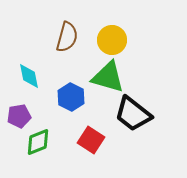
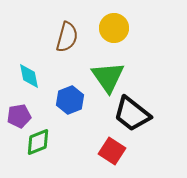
yellow circle: moved 2 px right, 12 px up
green triangle: rotated 39 degrees clockwise
blue hexagon: moved 1 px left, 3 px down; rotated 12 degrees clockwise
black trapezoid: moved 1 px left
red square: moved 21 px right, 11 px down
